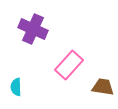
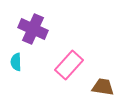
cyan semicircle: moved 25 px up
